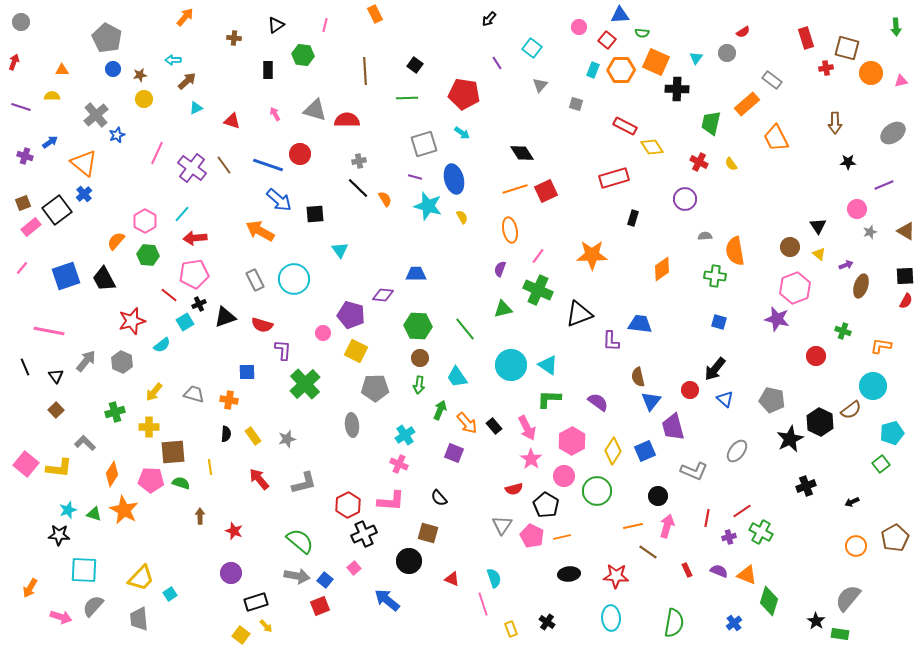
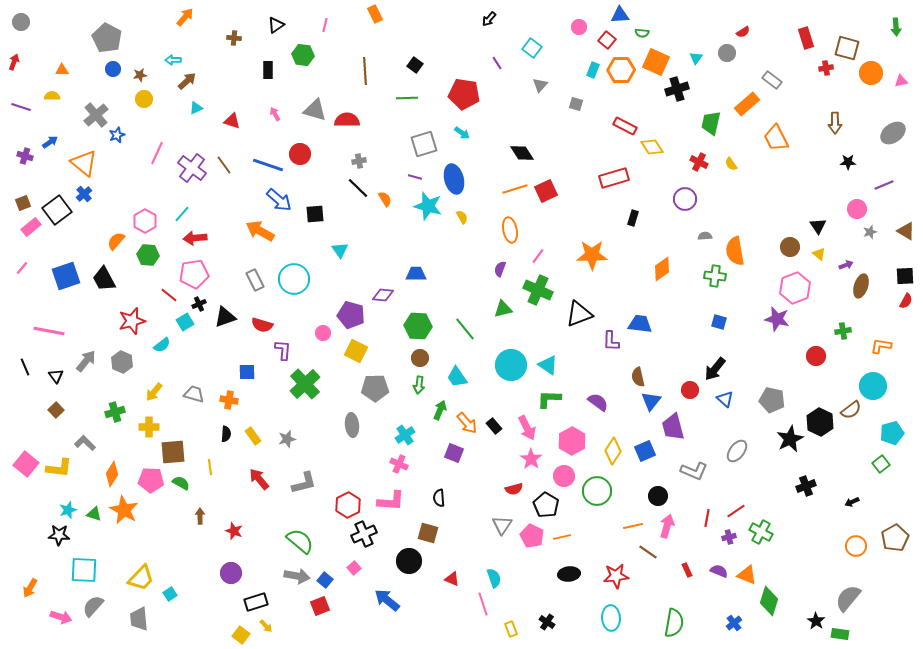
black cross at (677, 89): rotated 20 degrees counterclockwise
green cross at (843, 331): rotated 28 degrees counterclockwise
green semicircle at (181, 483): rotated 12 degrees clockwise
black semicircle at (439, 498): rotated 36 degrees clockwise
red line at (742, 511): moved 6 px left
red star at (616, 576): rotated 10 degrees counterclockwise
